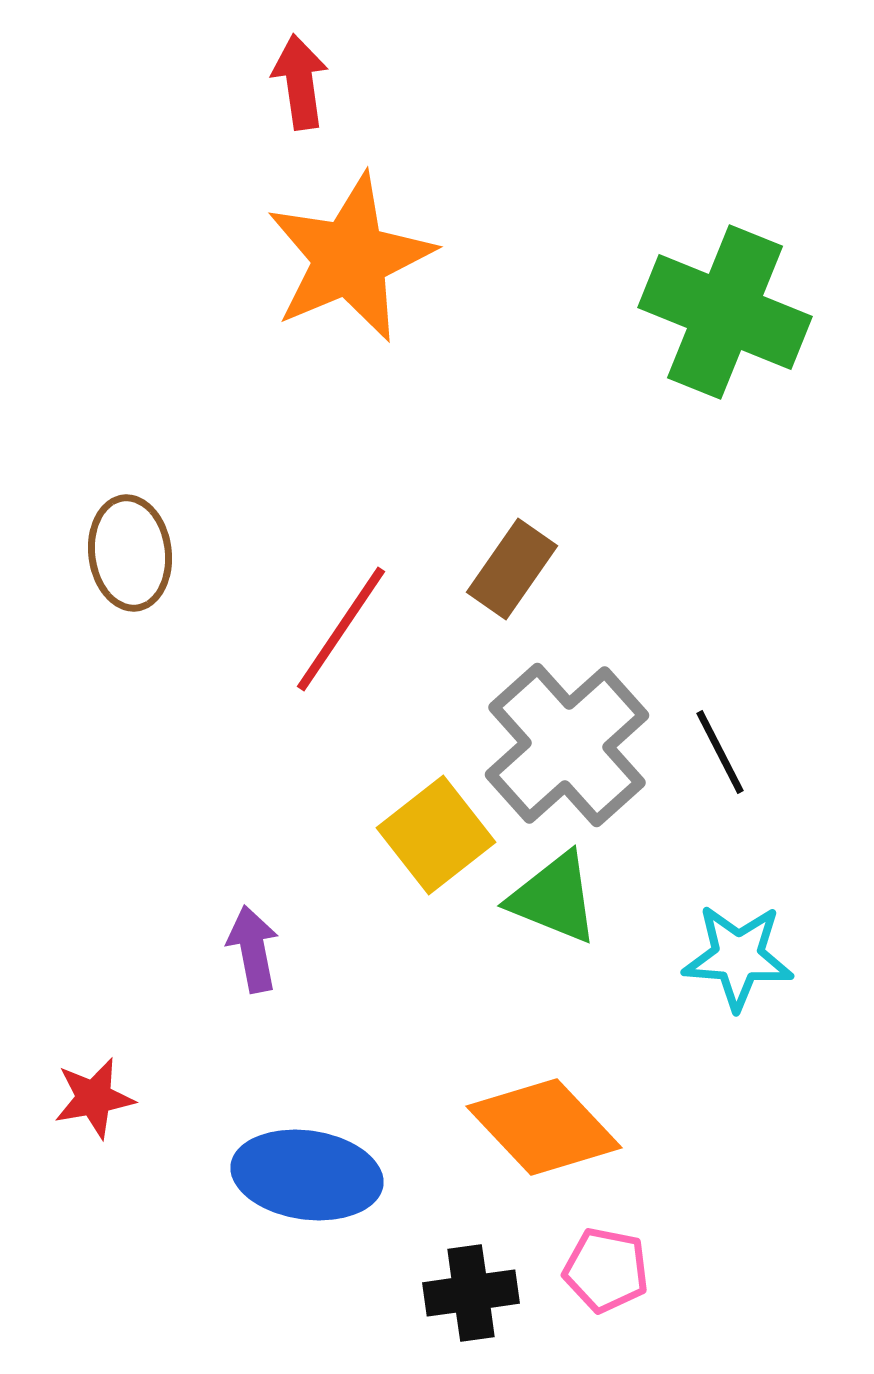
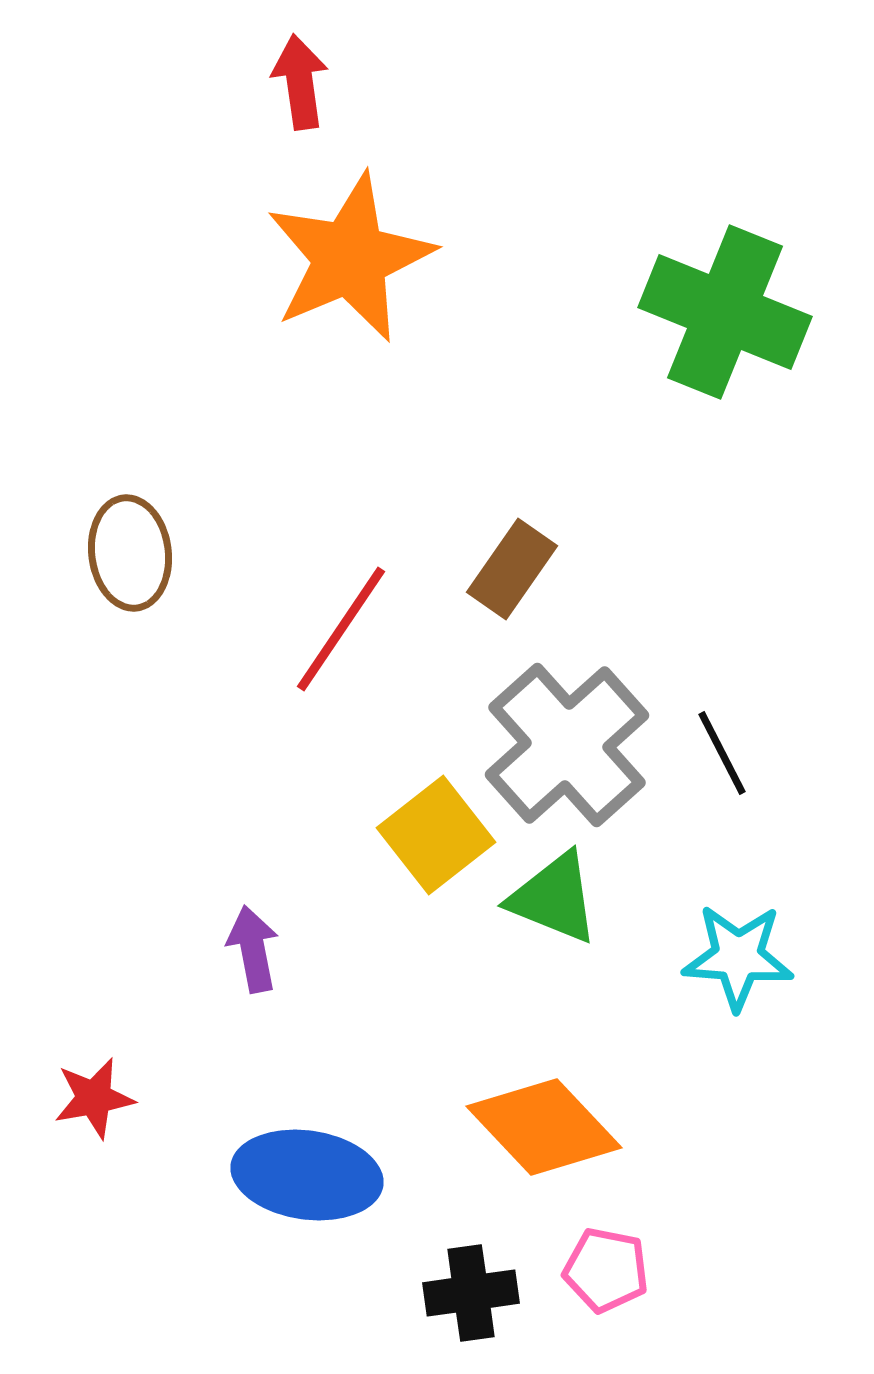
black line: moved 2 px right, 1 px down
